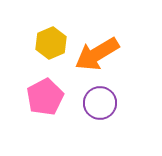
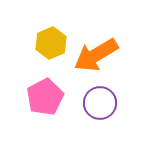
orange arrow: moved 1 px left, 1 px down
